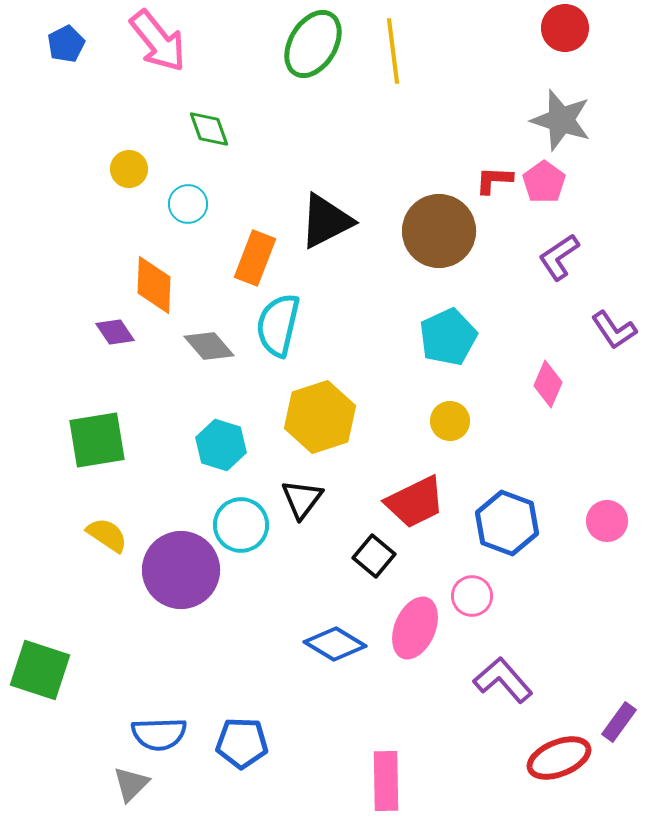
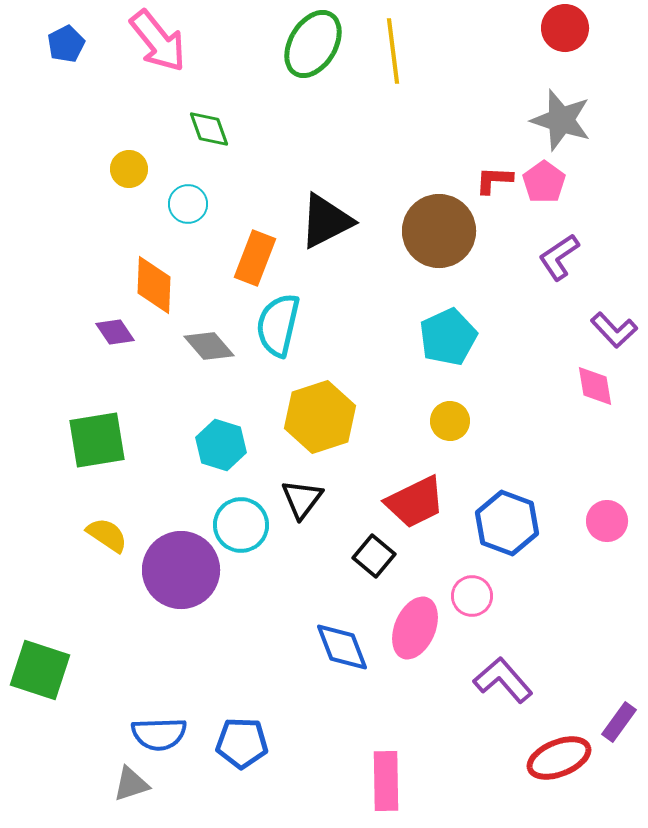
purple L-shape at (614, 330): rotated 9 degrees counterclockwise
pink diamond at (548, 384): moved 47 px right, 2 px down; rotated 33 degrees counterclockwise
blue diamond at (335, 644): moved 7 px right, 3 px down; rotated 38 degrees clockwise
gray triangle at (131, 784): rotated 27 degrees clockwise
